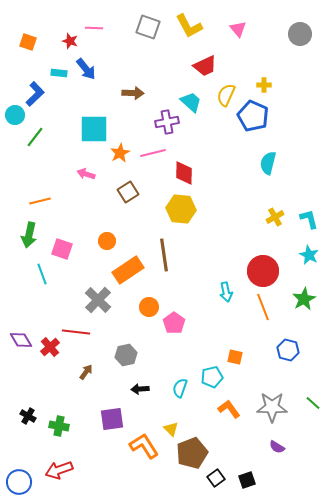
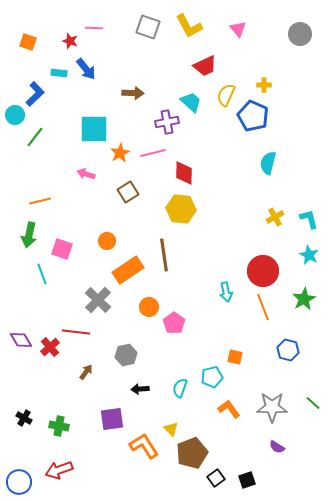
black cross at (28, 416): moved 4 px left, 2 px down
